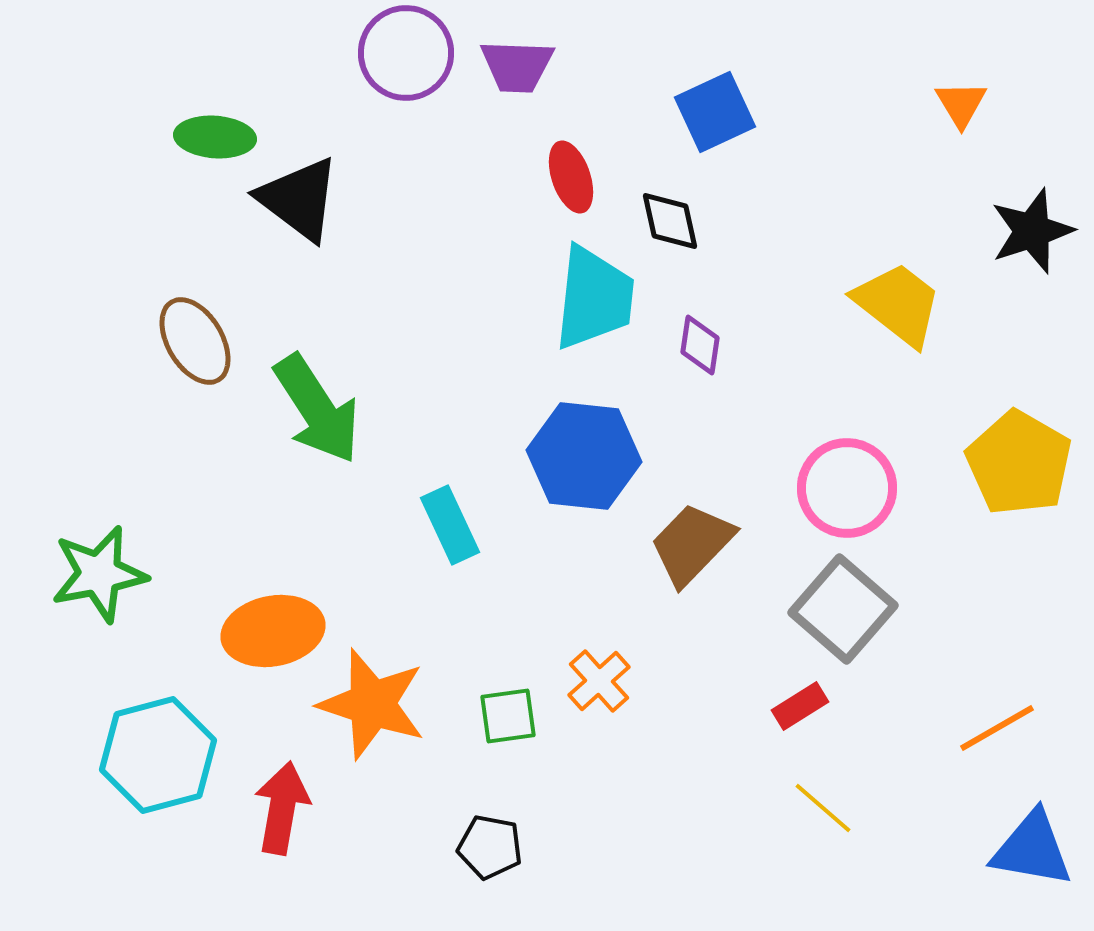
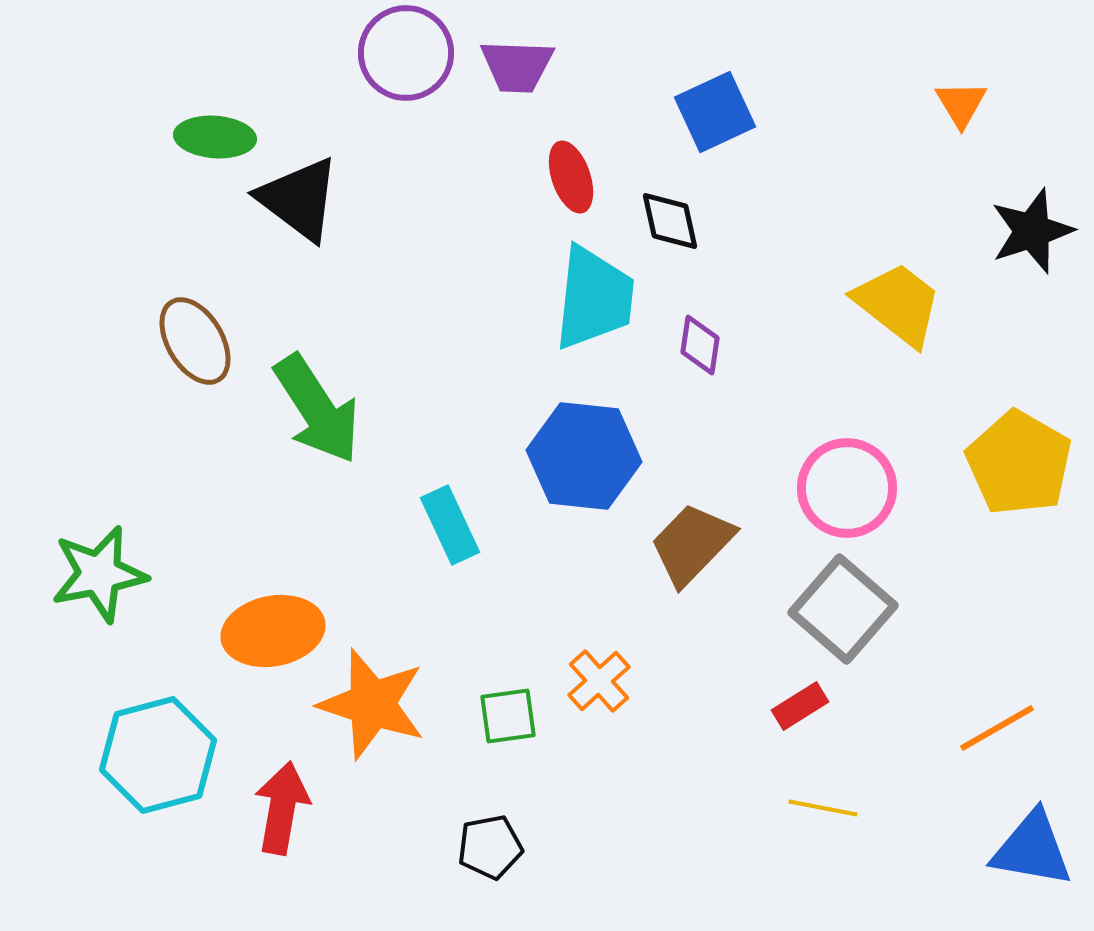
yellow line: rotated 30 degrees counterclockwise
black pentagon: rotated 22 degrees counterclockwise
